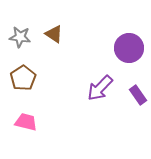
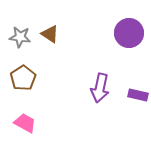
brown triangle: moved 4 px left
purple circle: moved 15 px up
purple arrow: rotated 32 degrees counterclockwise
purple rectangle: rotated 42 degrees counterclockwise
pink trapezoid: moved 1 px left, 1 px down; rotated 15 degrees clockwise
